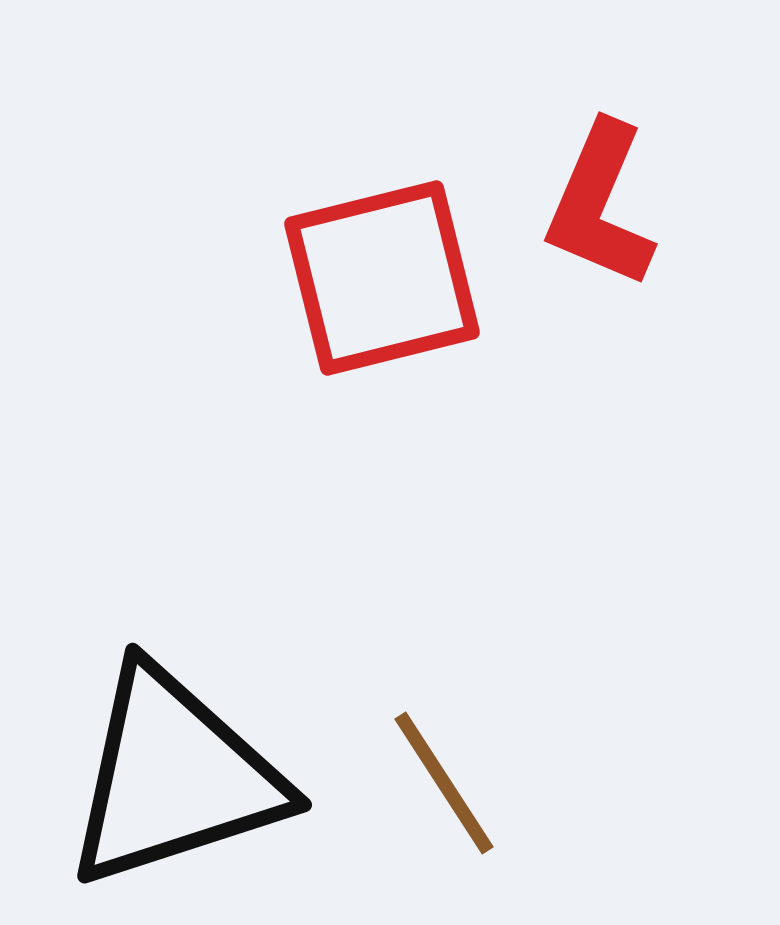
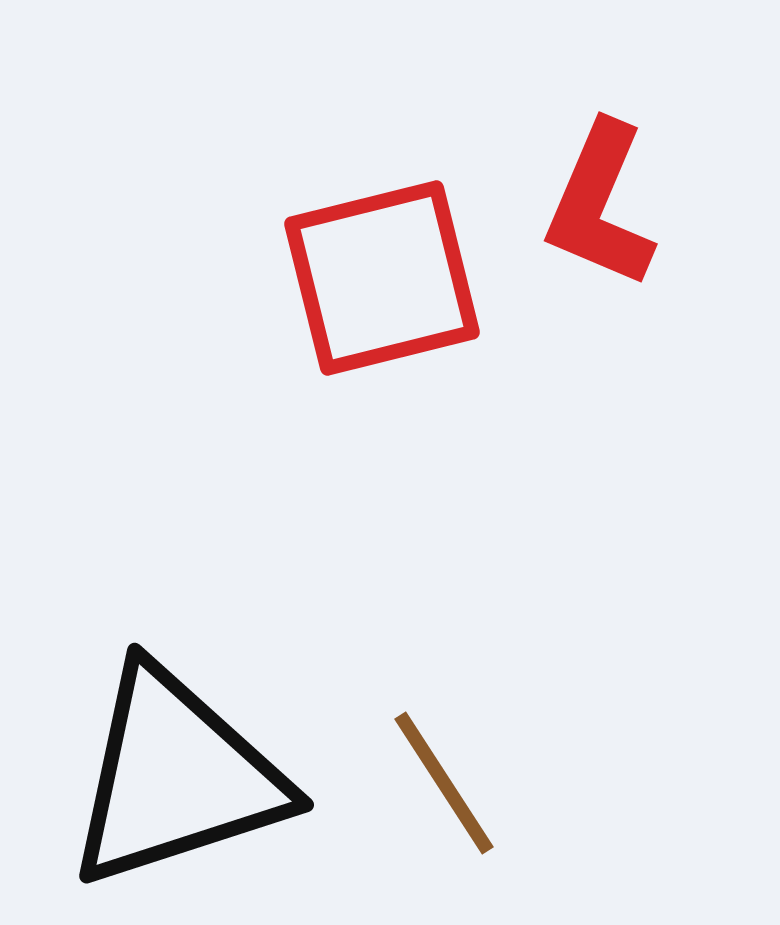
black triangle: moved 2 px right
